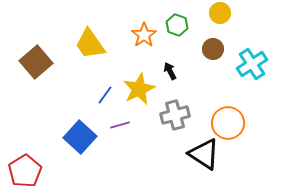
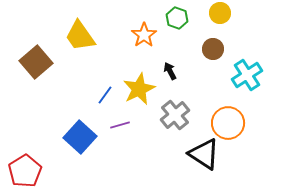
green hexagon: moved 7 px up
yellow trapezoid: moved 10 px left, 8 px up
cyan cross: moved 5 px left, 11 px down
gray cross: rotated 24 degrees counterclockwise
